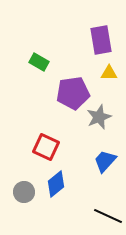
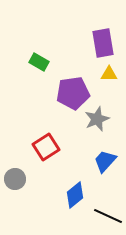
purple rectangle: moved 2 px right, 3 px down
yellow triangle: moved 1 px down
gray star: moved 2 px left, 2 px down
red square: rotated 32 degrees clockwise
blue diamond: moved 19 px right, 11 px down
gray circle: moved 9 px left, 13 px up
